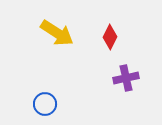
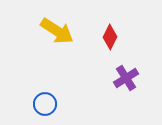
yellow arrow: moved 2 px up
purple cross: rotated 20 degrees counterclockwise
